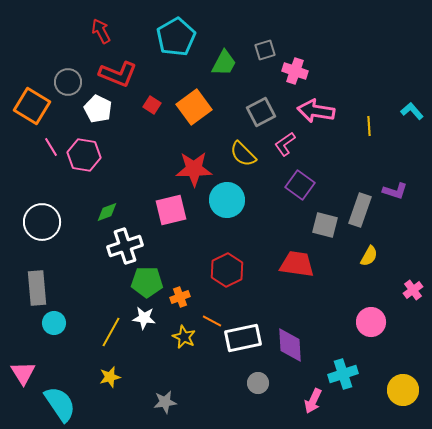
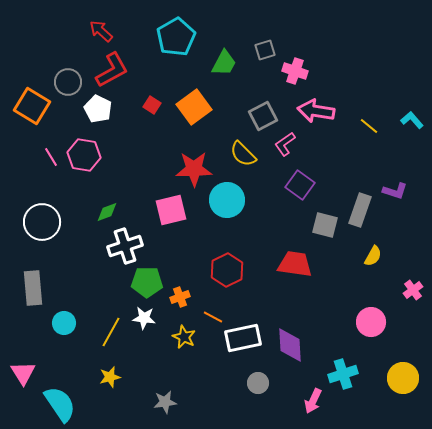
red arrow at (101, 31): rotated 20 degrees counterclockwise
red L-shape at (118, 74): moved 6 px left, 4 px up; rotated 51 degrees counterclockwise
cyan L-shape at (412, 111): moved 9 px down
gray square at (261, 112): moved 2 px right, 4 px down
yellow line at (369, 126): rotated 48 degrees counterclockwise
pink line at (51, 147): moved 10 px down
yellow semicircle at (369, 256): moved 4 px right
red trapezoid at (297, 264): moved 2 px left
gray rectangle at (37, 288): moved 4 px left
orange line at (212, 321): moved 1 px right, 4 px up
cyan circle at (54, 323): moved 10 px right
yellow circle at (403, 390): moved 12 px up
